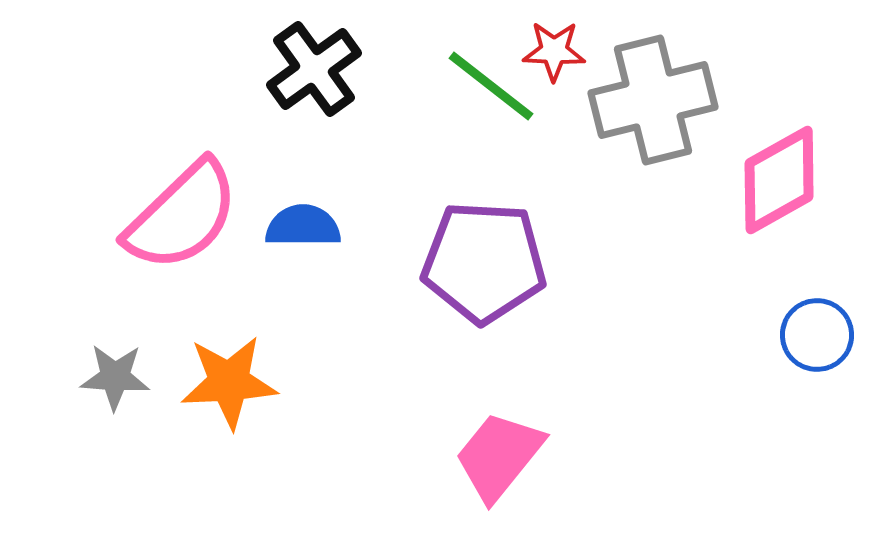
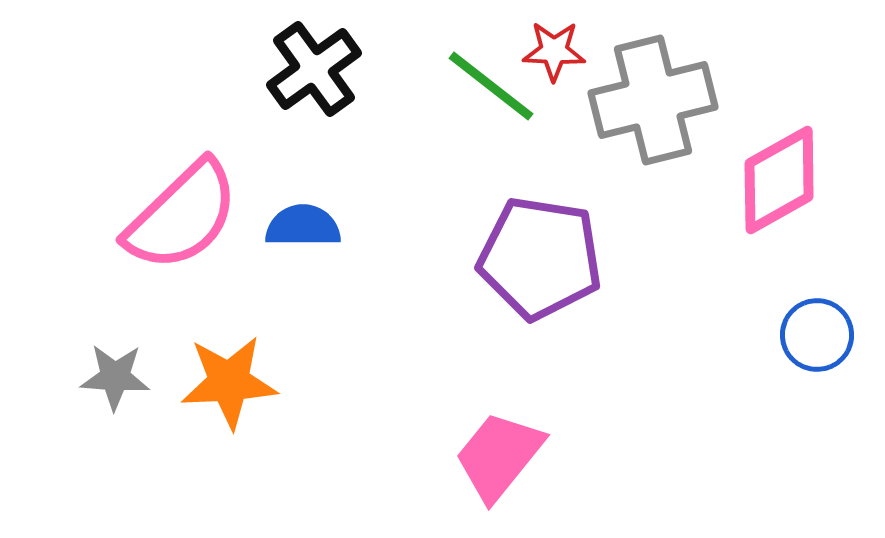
purple pentagon: moved 56 px right, 4 px up; rotated 6 degrees clockwise
